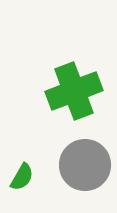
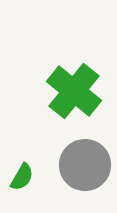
green cross: rotated 30 degrees counterclockwise
